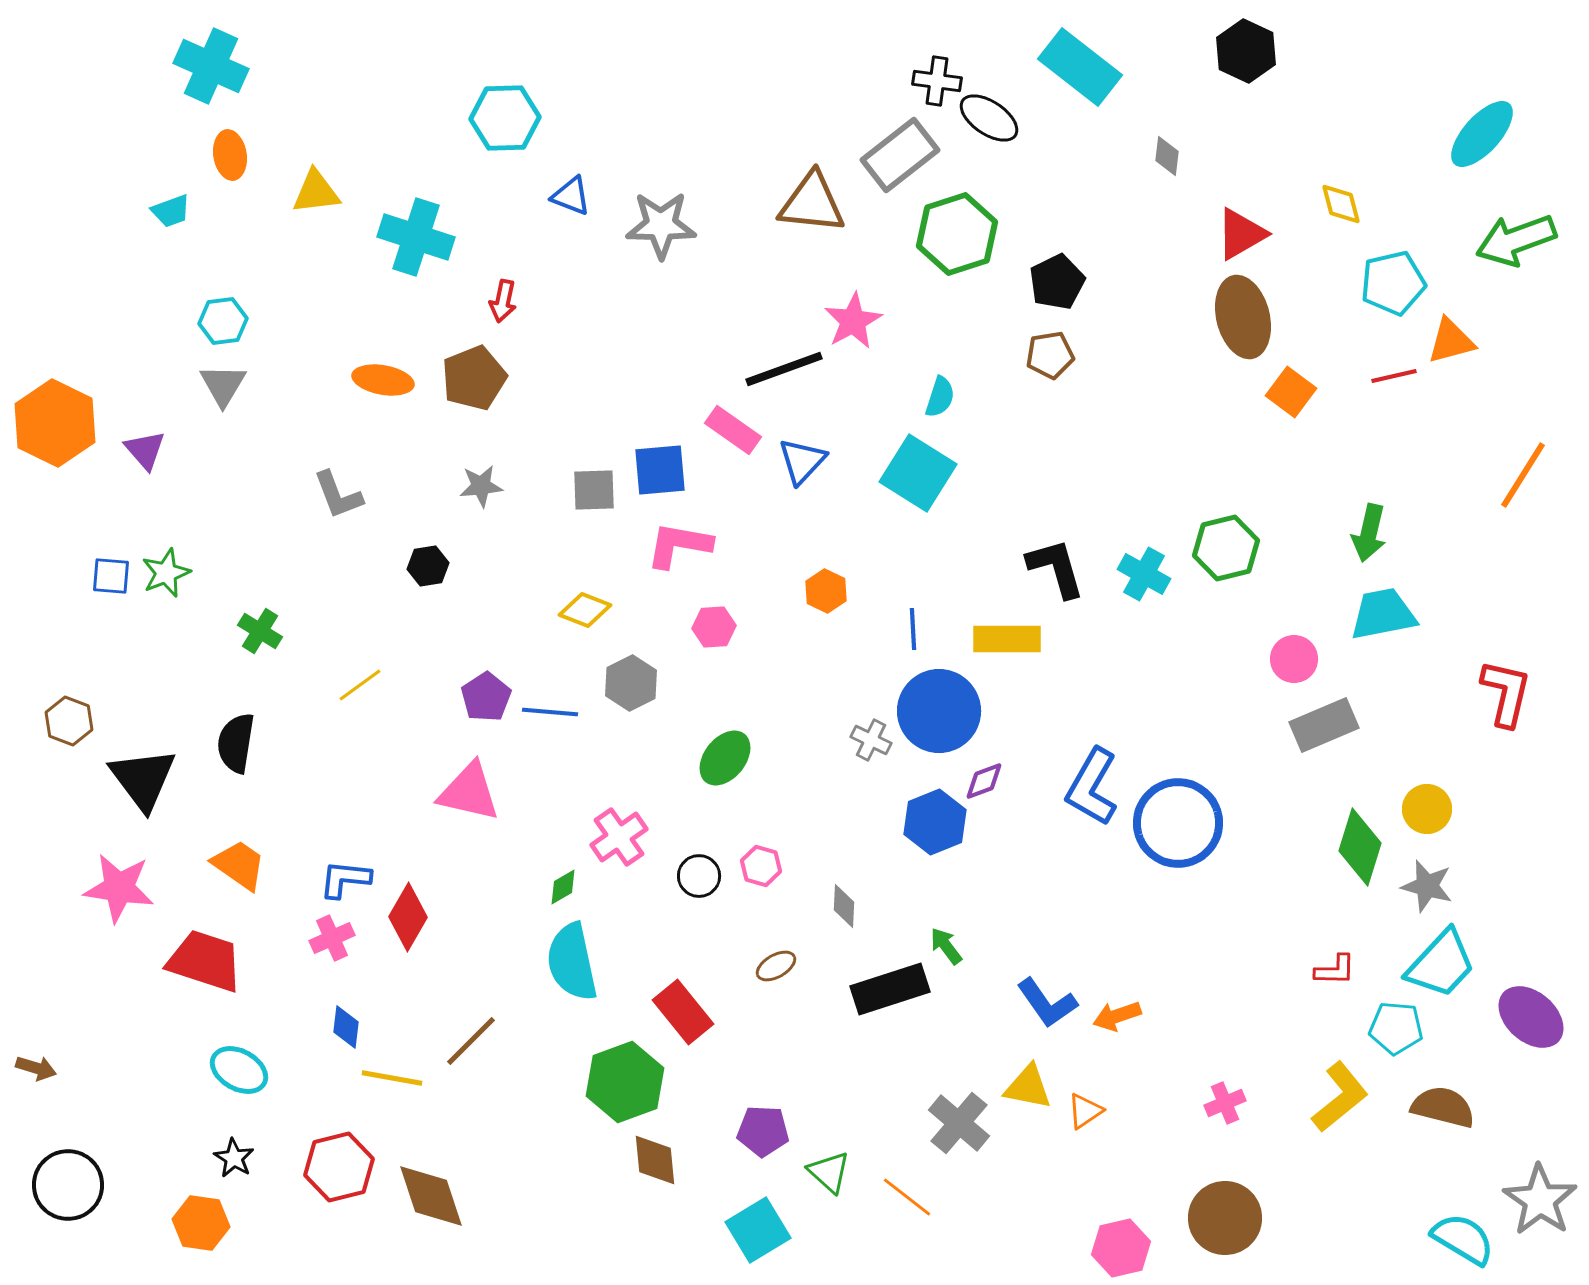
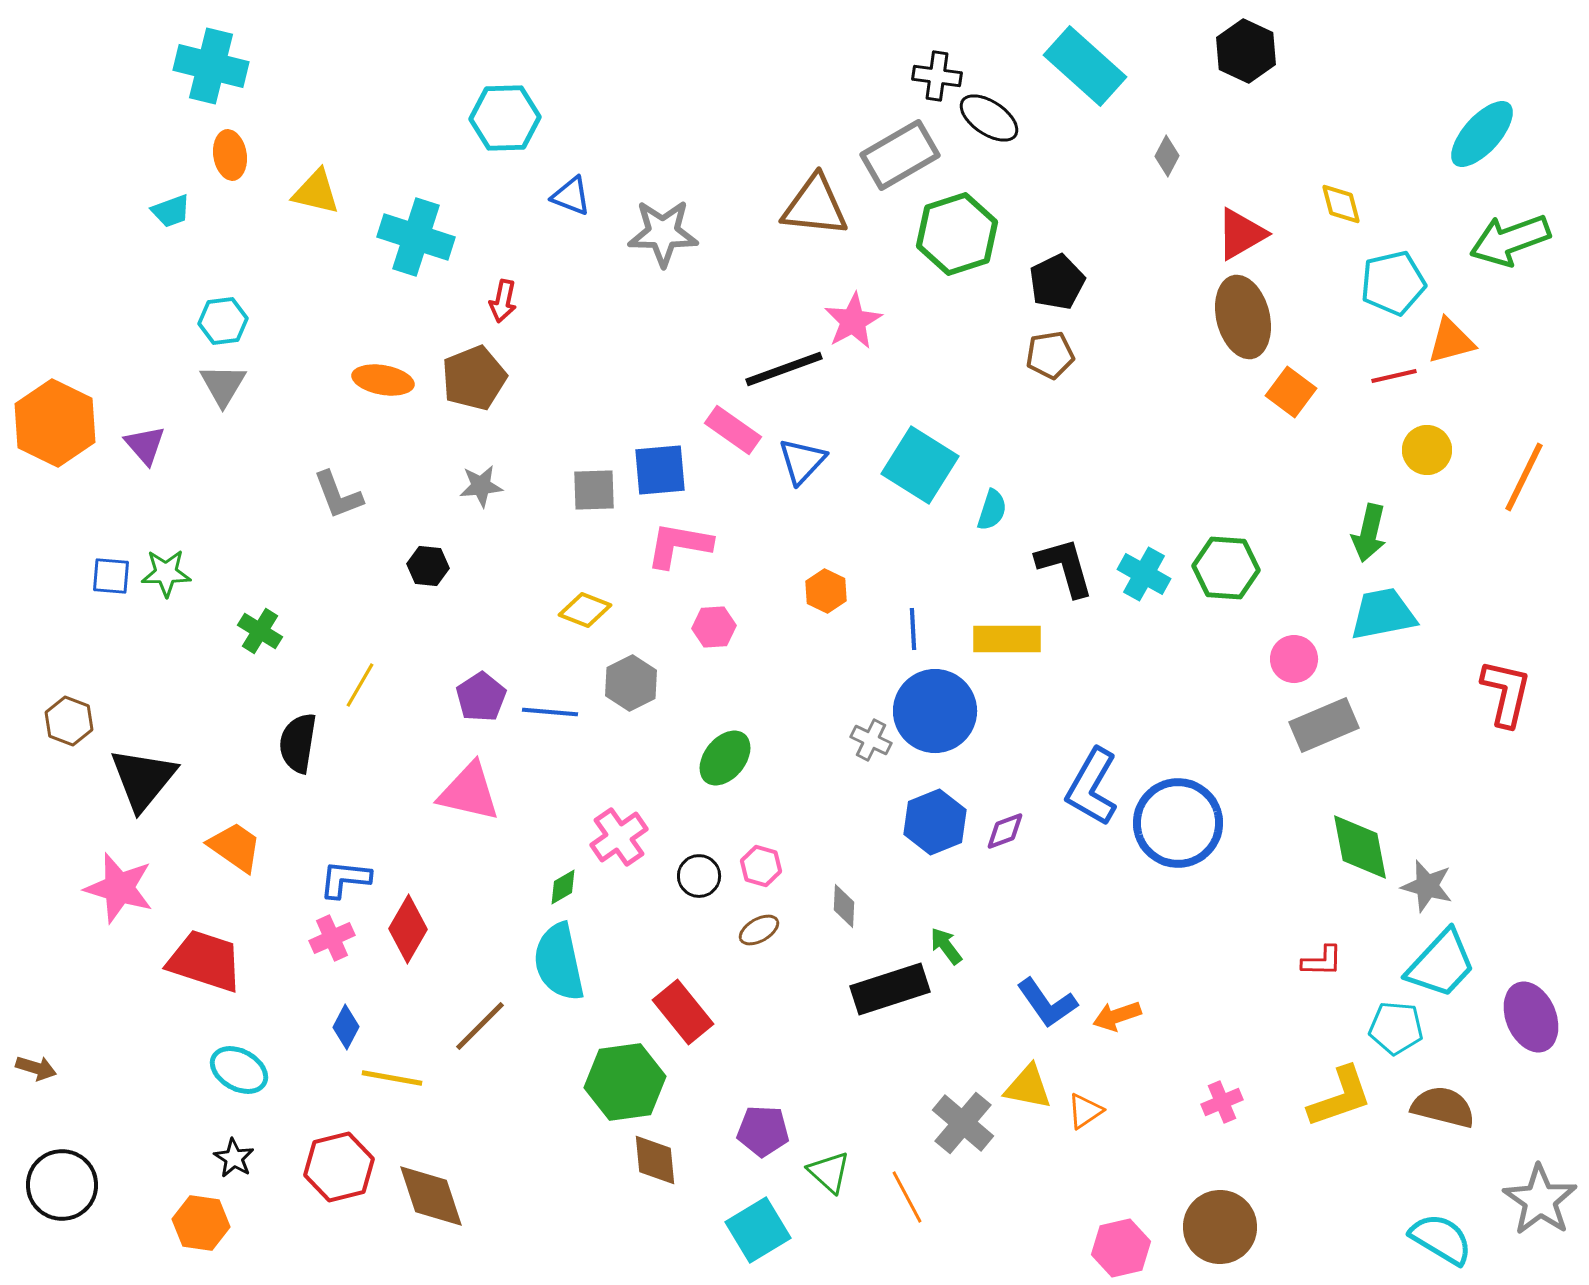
cyan cross at (211, 66): rotated 10 degrees counterclockwise
cyan rectangle at (1080, 67): moved 5 px right, 1 px up; rotated 4 degrees clockwise
black cross at (937, 81): moved 5 px up
gray rectangle at (900, 155): rotated 8 degrees clockwise
gray diamond at (1167, 156): rotated 21 degrees clockwise
yellow triangle at (316, 192): rotated 20 degrees clockwise
brown triangle at (812, 203): moved 3 px right, 3 px down
gray star at (661, 225): moved 2 px right, 8 px down
green arrow at (1516, 240): moved 6 px left
cyan semicircle at (940, 397): moved 52 px right, 113 px down
purple triangle at (145, 450): moved 5 px up
cyan square at (918, 473): moved 2 px right, 8 px up
orange line at (1523, 475): moved 1 px right, 2 px down; rotated 6 degrees counterclockwise
green hexagon at (1226, 548): moved 20 px down; rotated 18 degrees clockwise
black hexagon at (428, 566): rotated 15 degrees clockwise
black L-shape at (1056, 568): moved 9 px right, 1 px up
green star at (166, 573): rotated 21 degrees clockwise
yellow line at (360, 685): rotated 24 degrees counterclockwise
purple pentagon at (486, 697): moved 5 px left
blue circle at (939, 711): moved 4 px left
black semicircle at (236, 743): moved 62 px right
black triangle at (143, 779): rotated 16 degrees clockwise
purple diamond at (984, 781): moved 21 px right, 50 px down
yellow circle at (1427, 809): moved 359 px up
green diamond at (1360, 847): rotated 28 degrees counterclockwise
orange trapezoid at (239, 865): moved 4 px left, 18 px up
pink star at (119, 888): rotated 8 degrees clockwise
red diamond at (408, 917): moved 12 px down
cyan semicircle at (572, 962): moved 13 px left
brown ellipse at (776, 966): moved 17 px left, 36 px up
red L-shape at (1335, 970): moved 13 px left, 9 px up
purple ellipse at (1531, 1017): rotated 26 degrees clockwise
blue diamond at (346, 1027): rotated 21 degrees clockwise
brown line at (471, 1041): moved 9 px right, 15 px up
green hexagon at (625, 1082): rotated 12 degrees clockwise
yellow L-shape at (1340, 1097): rotated 20 degrees clockwise
pink cross at (1225, 1103): moved 3 px left, 1 px up
gray cross at (959, 1123): moved 4 px right
black circle at (68, 1185): moved 6 px left
orange line at (907, 1197): rotated 24 degrees clockwise
brown circle at (1225, 1218): moved 5 px left, 9 px down
cyan semicircle at (1463, 1239): moved 22 px left
